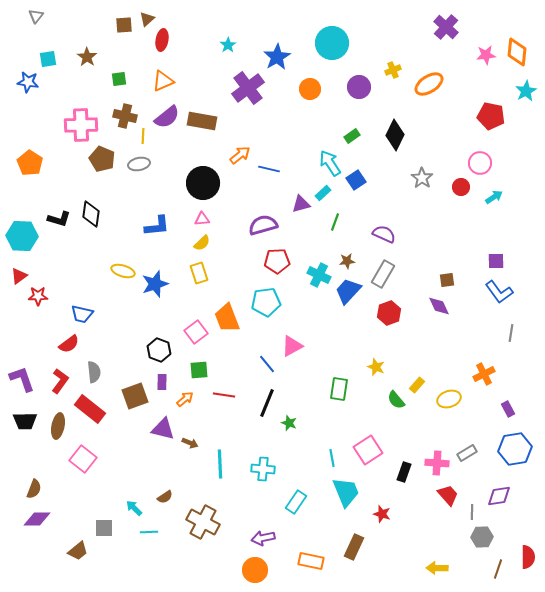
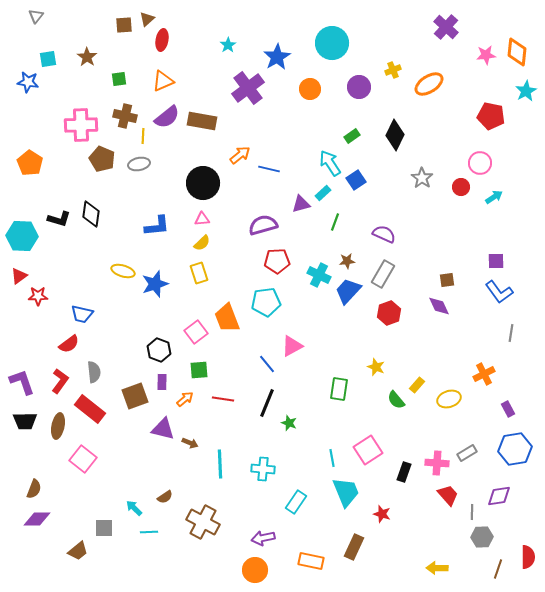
purple L-shape at (22, 379): moved 3 px down
red line at (224, 395): moved 1 px left, 4 px down
